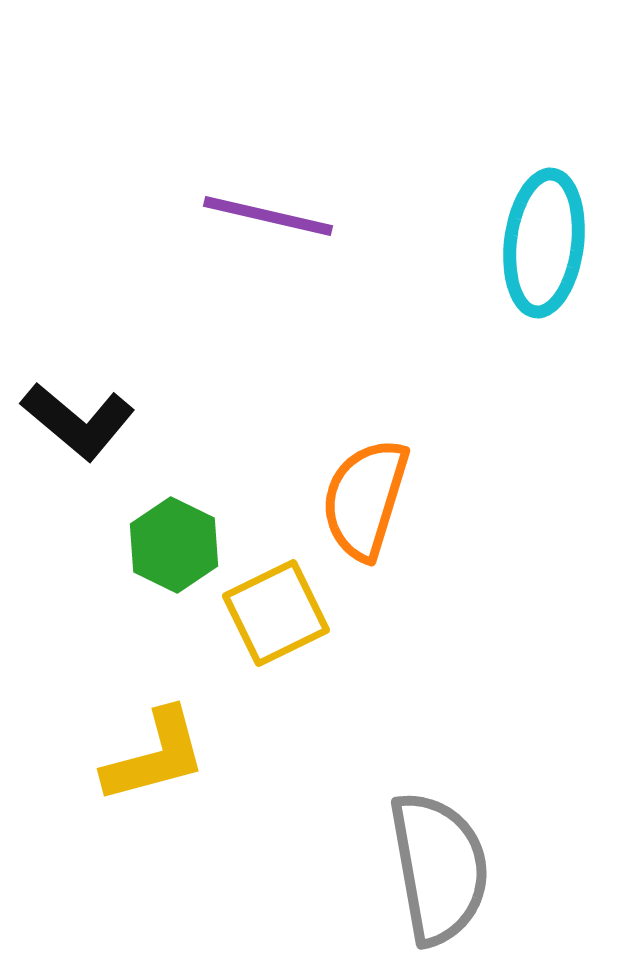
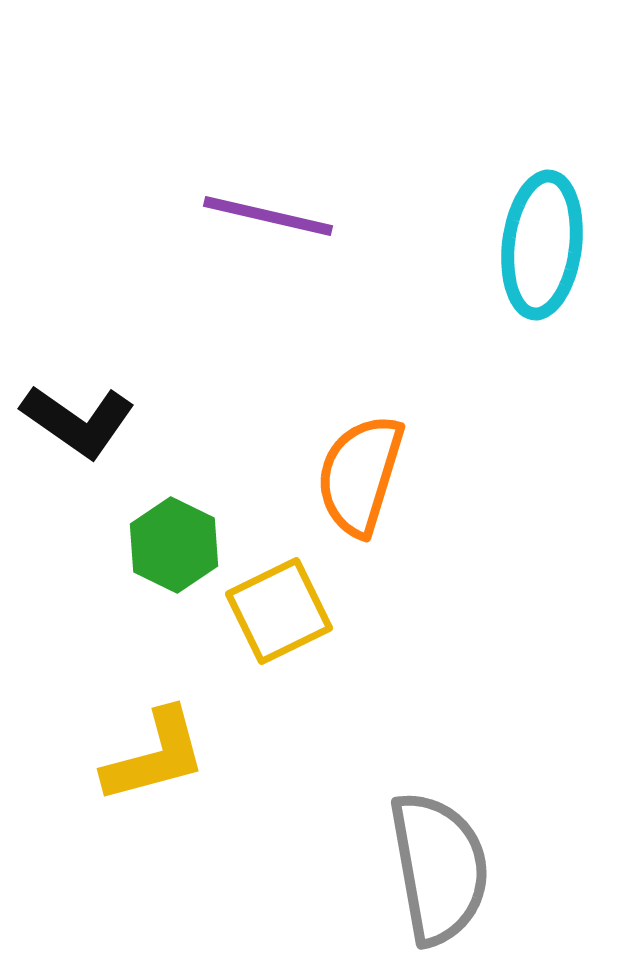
cyan ellipse: moved 2 px left, 2 px down
black L-shape: rotated 5 degrees counterclockwise
orange semicircle: moved 5 px left, 24 px up
yellow square: moved 3 px right, 2 px up
